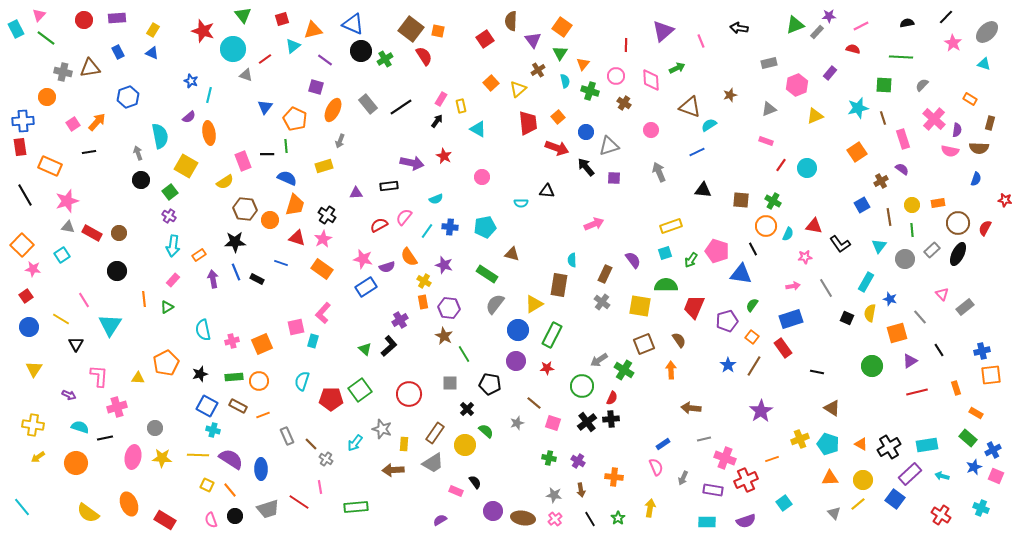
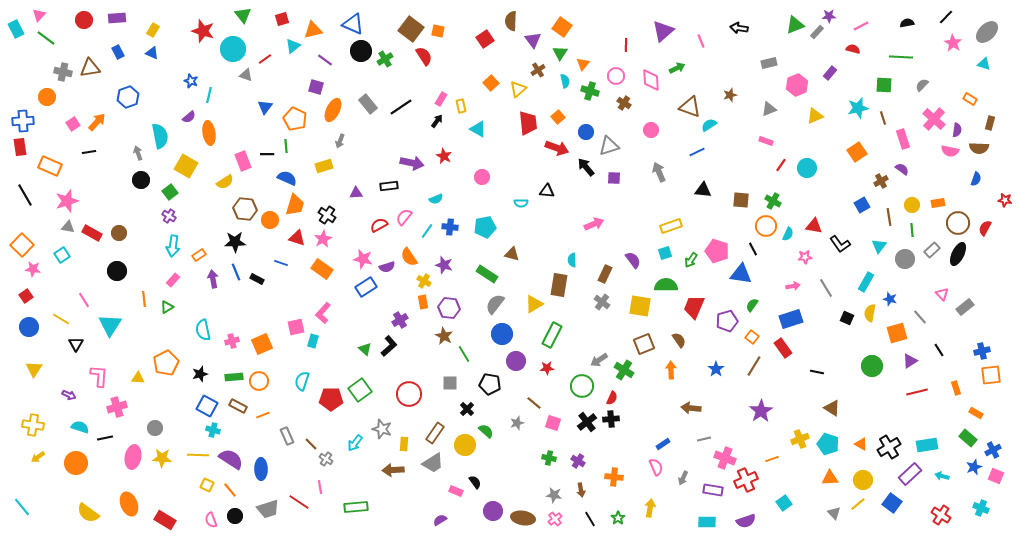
blue circle at (518, 330): moved 16 px left, 4 px down
blue star at (728, 365): moved 12 px left, 4 px down
blue square at (895, 499): moved 3 px left, 4 px down
